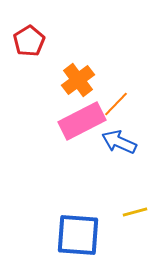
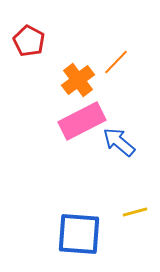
red pentagon: rotated 12 degrees counterclockwise
orange line: moved 42 px up
blue arrow: rotated 16 degrees clockwise
blue square: moved 1 px right, 1 px up
